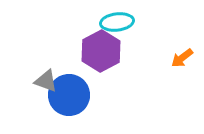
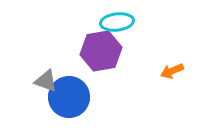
purple hexagon: rotated 18 degrees clockwise
orange arrow: moved 10 px left, 13 px down; rotated 15 degrees clockwise
blue circle: moved 2 px down
